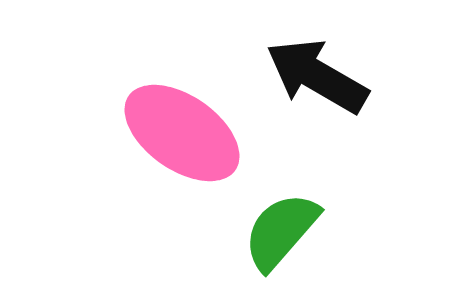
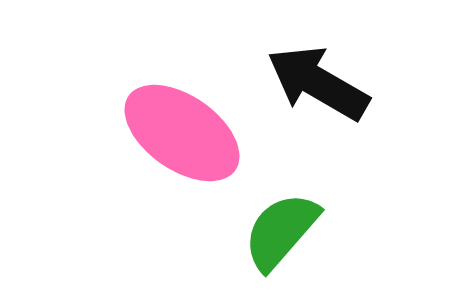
black arrow: moved 1 px right, 7 px down
